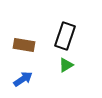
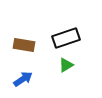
black rectangle: moved 1 px right, 2 px down; rotated 52 degrees clockwise
